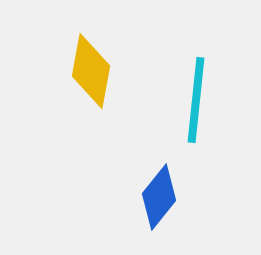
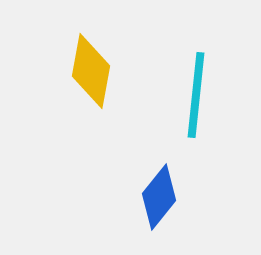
cyan line: moved 5 px up
